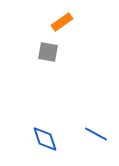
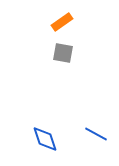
gray square: moved 15 px right, 1 px down
